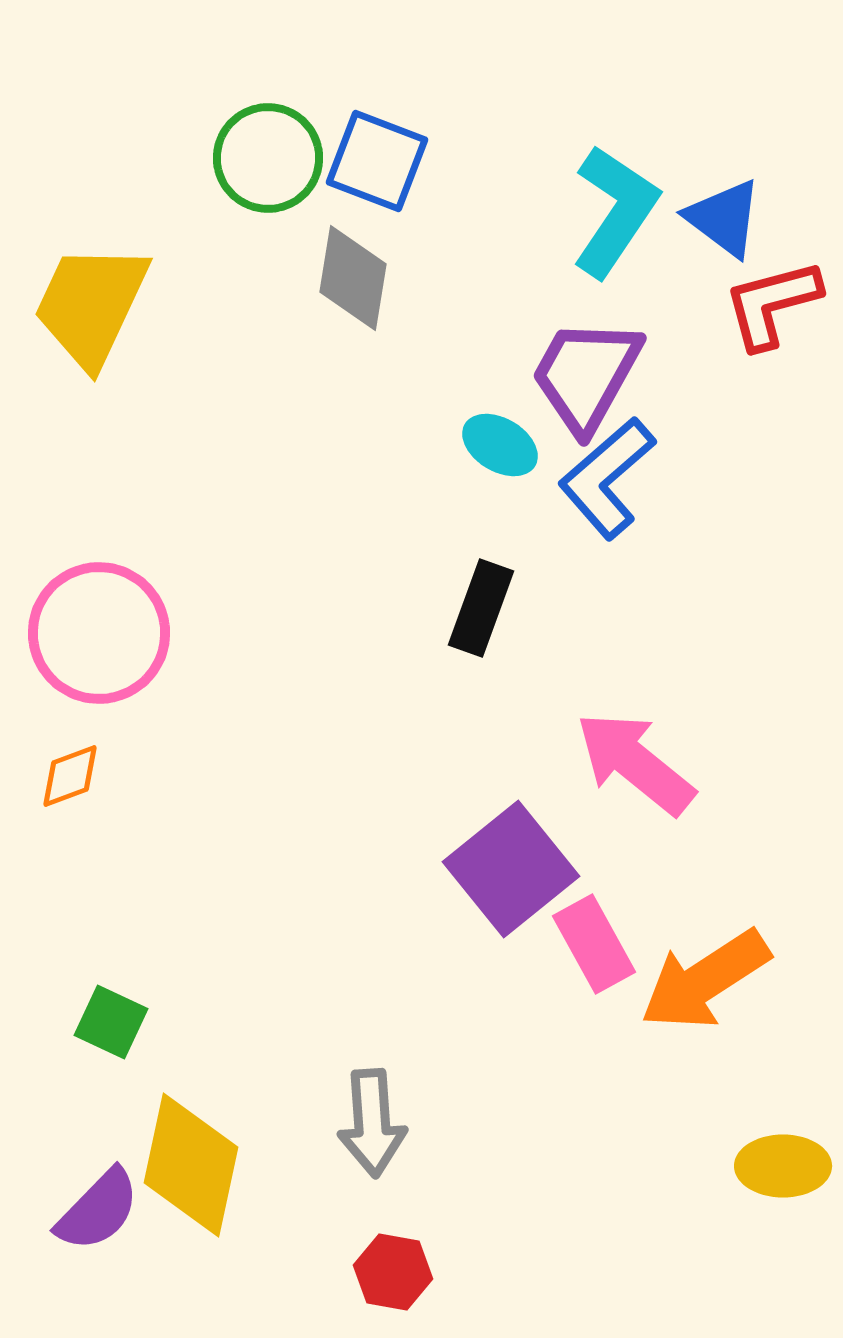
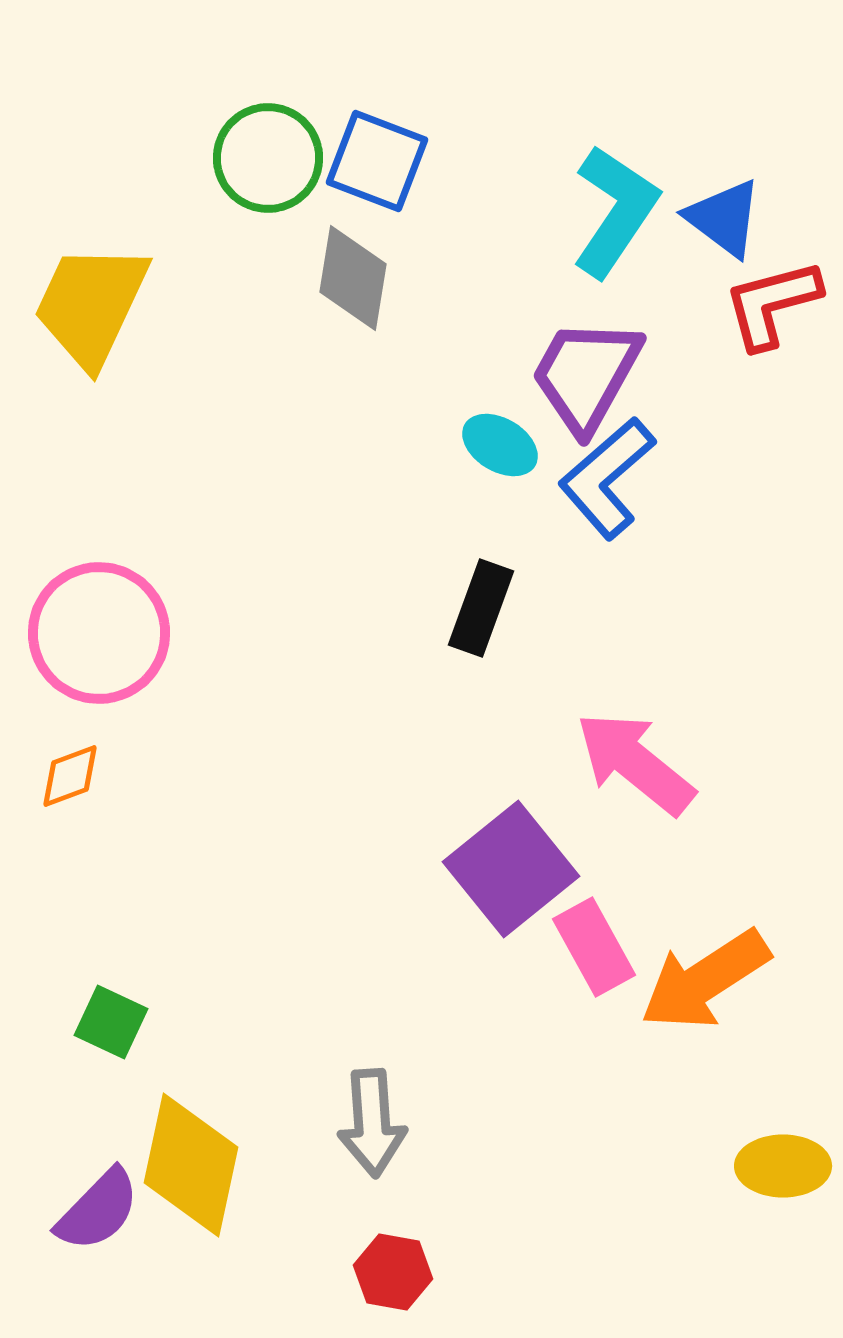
pink rectangle: moved 3 px down
